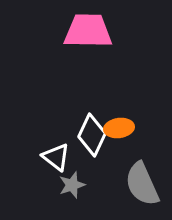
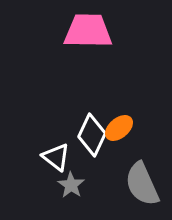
orange ellipse: rotated 32 degrees counterclockwise
gray star: moved 1 px left; rotated 20 degrees counterclockwise
